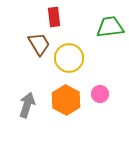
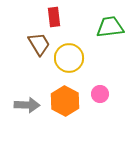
orange hexagon: moved 1 px left, 1 px down
gray arrow: rotated 75 degrees clockwise
